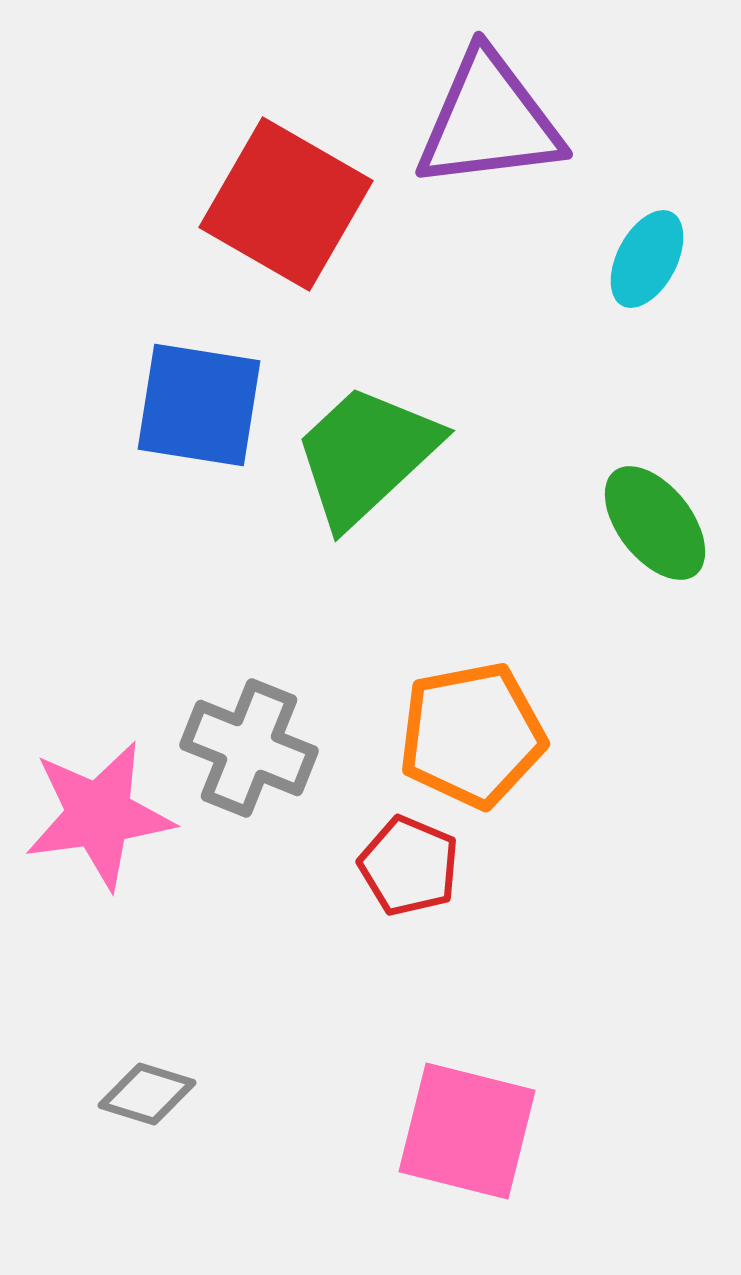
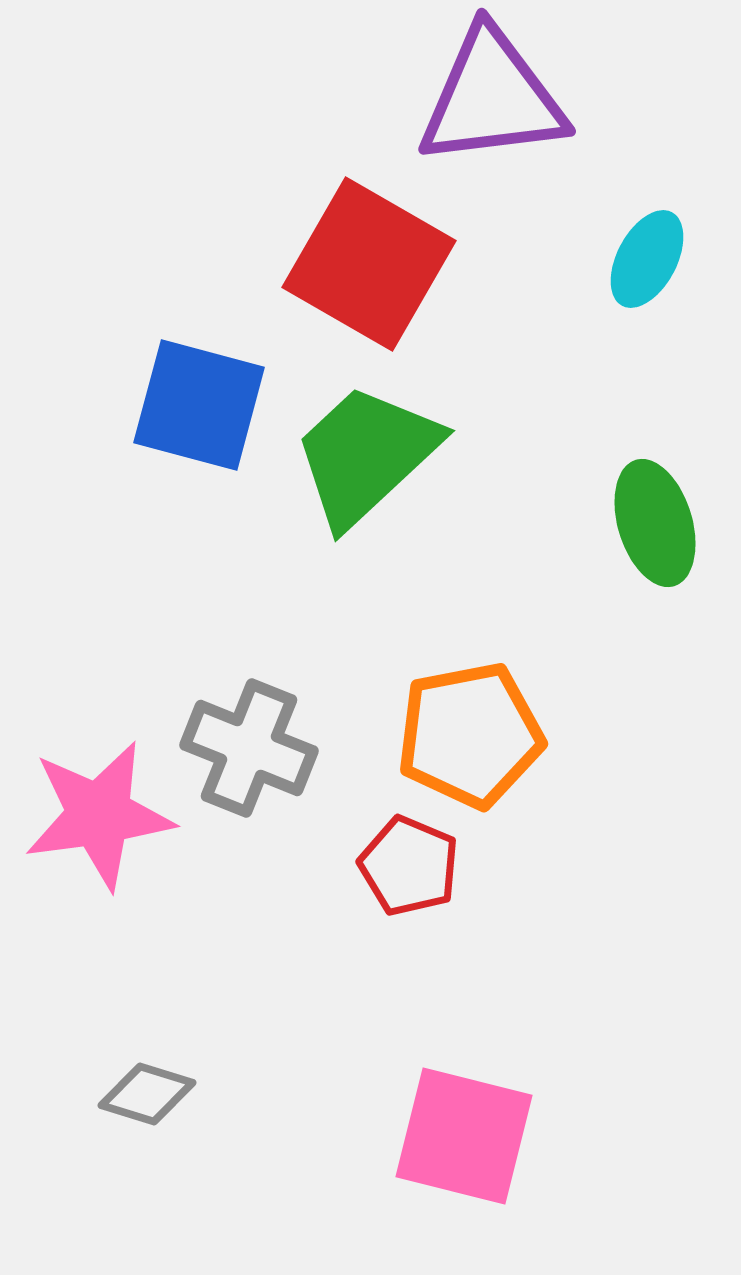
purple triangle: moved 3 px right, 23 px up
red square: moved 83 px right, 60 px down
blue square: rotated 6 degrees clockwise
green ellipse: rotated 21 degrees clockwise
orange pentagon: moved 2 px left
pink square: moved 3 px left, 5 px down
